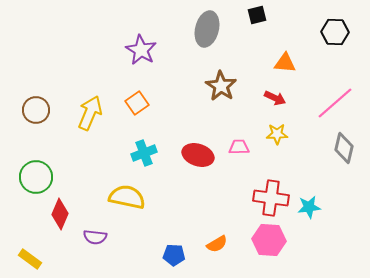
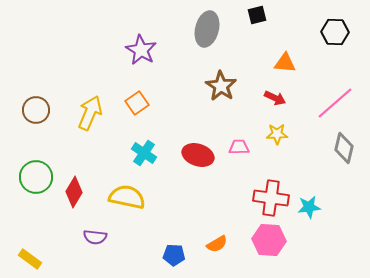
cyan cross: rotated 35 degrees counterclockwise
red diamond: moved 14 px right, 22 px up; rotated 8 degrees clockwise
